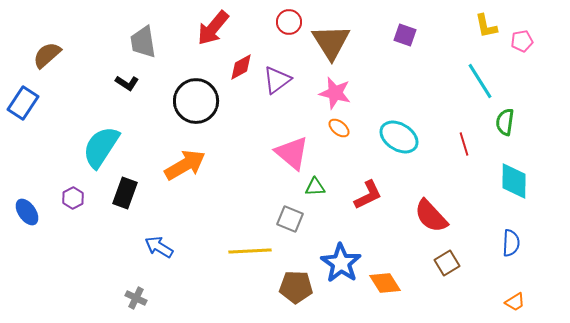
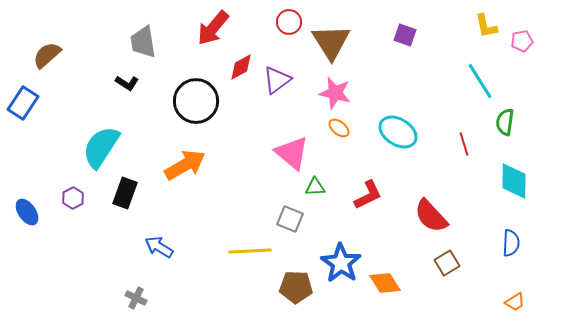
cyan ellipse: moved 1 px left, 5 px up
